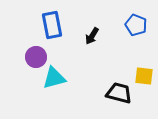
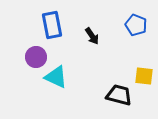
black arrow: rotated 66 degrees counterclockwise
cyan triangle: moved 2 px right, 1 px up; rotated 40 degrees clockwise
black trapezoid: moved 2 px down
